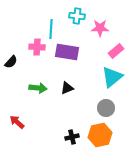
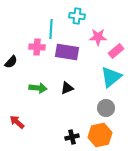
pink star: moved 2 px left, 9 px down
cyan triangle: moved 1 px left
